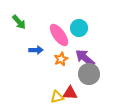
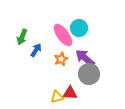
green arrow: moved 3 px right, 15 px down; rotated 63 degrees clockwise
pink ellipse: moved 4 px right
blue arrow: rotated 56 degrees counterclockwise
